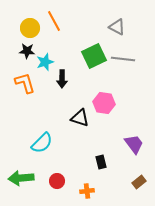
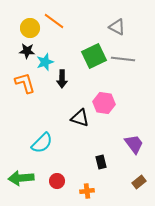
orange line: rotated 25 degrees counterclockwise
